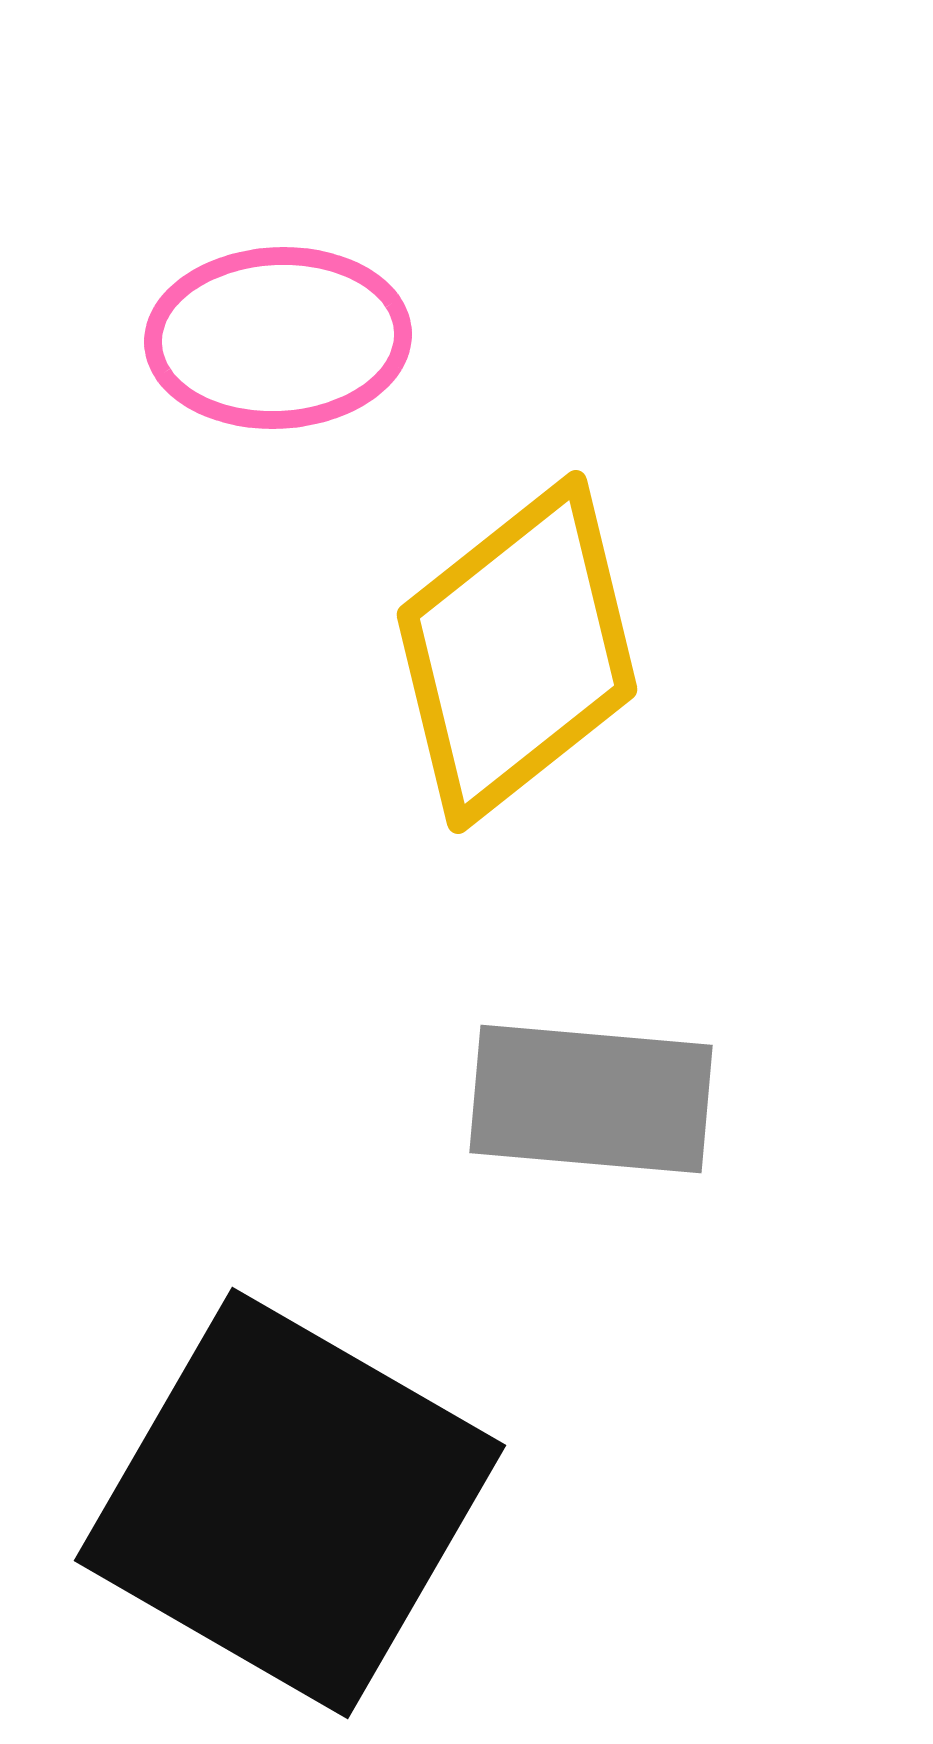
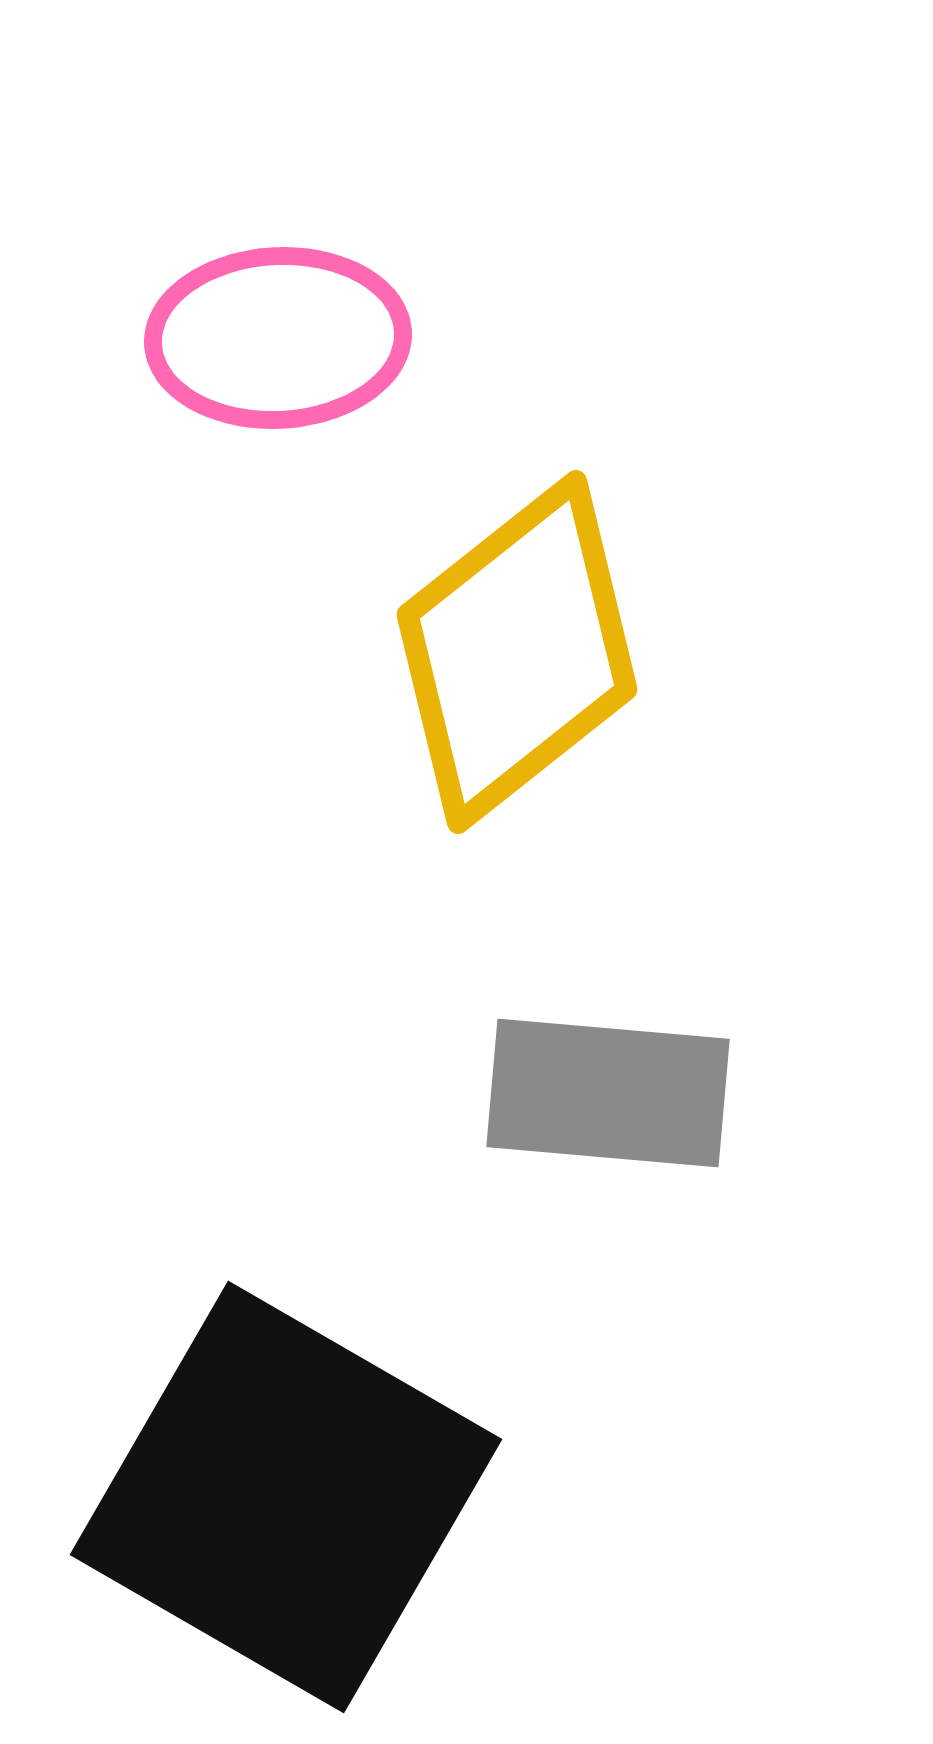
gray rectangle: moved 17 px right, 6 px up
black square: moved 4 px left, 6 px up
